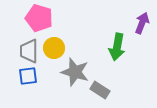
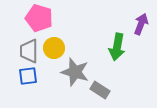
purple arrow: moved 1 px left, 1 px down
